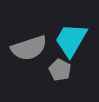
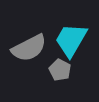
gray semicircle: rotated 9 degrees counterclockwise
